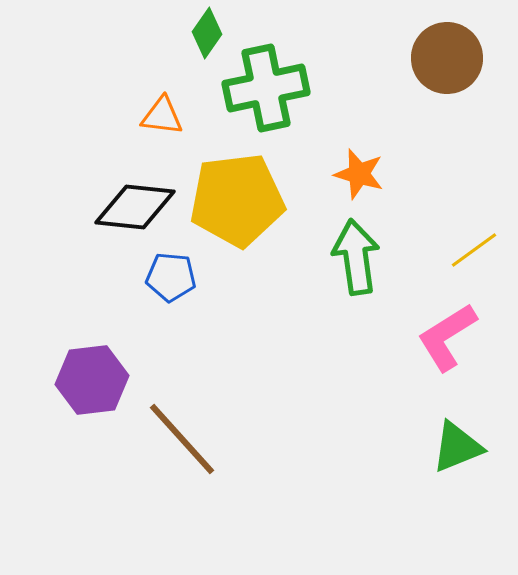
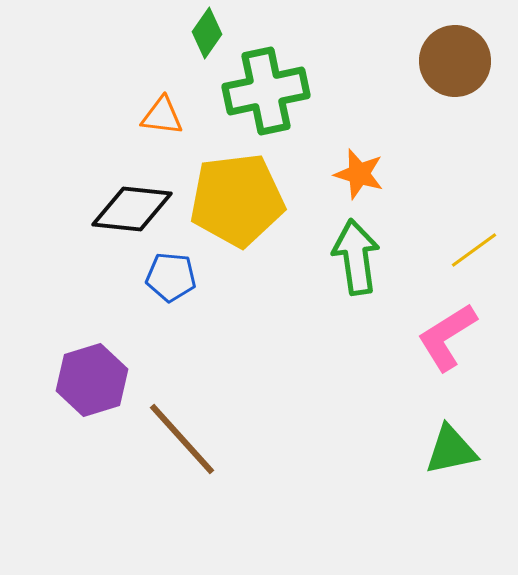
brown circle: moved 8 px right, 3 px down
green cross: moved 3 px down
black diamond: moved 3 px left, 2 px down
purple hexagon: rotated 10 degrees counterclockwise
green triangle: moved 6 px left, 3 px down; rotated 10 degrees clockwise
